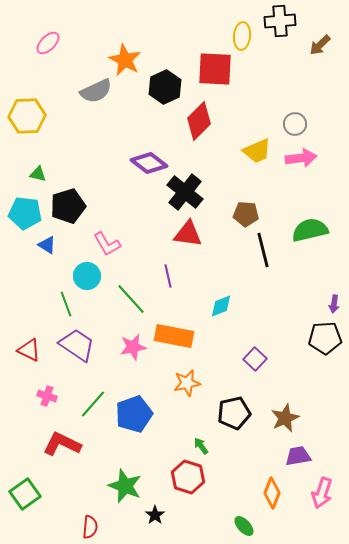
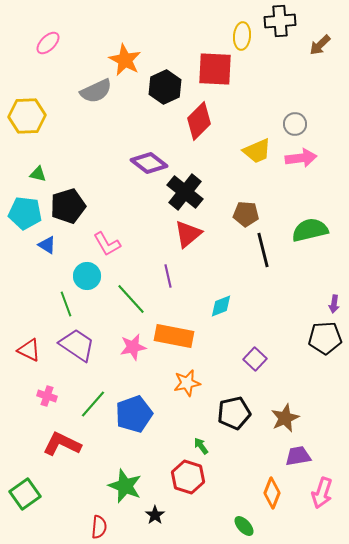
red triangle at (188, 234): rotated 48 degrees counterclockwise
red semicircle at (90, 527): moved 9 px right
